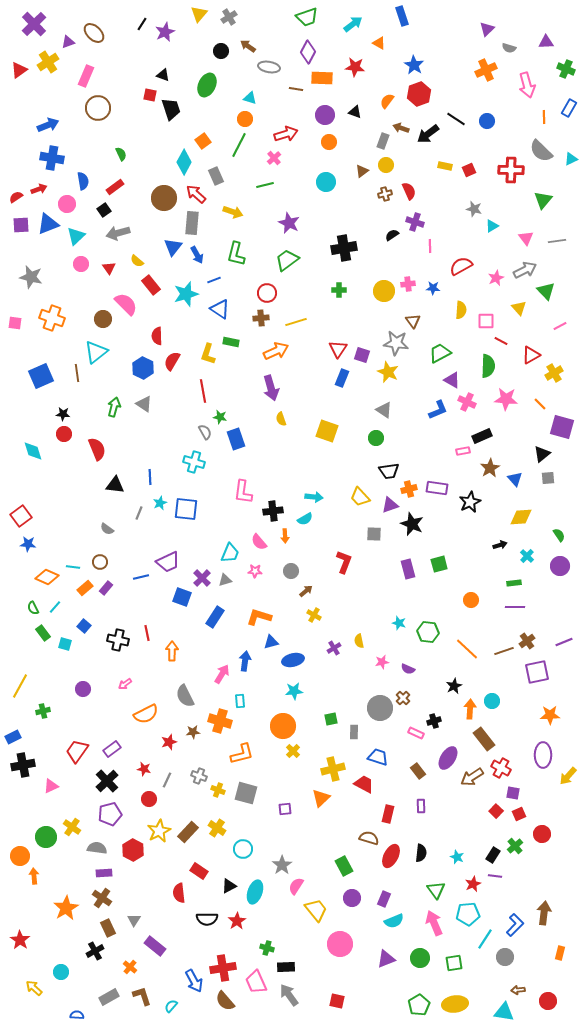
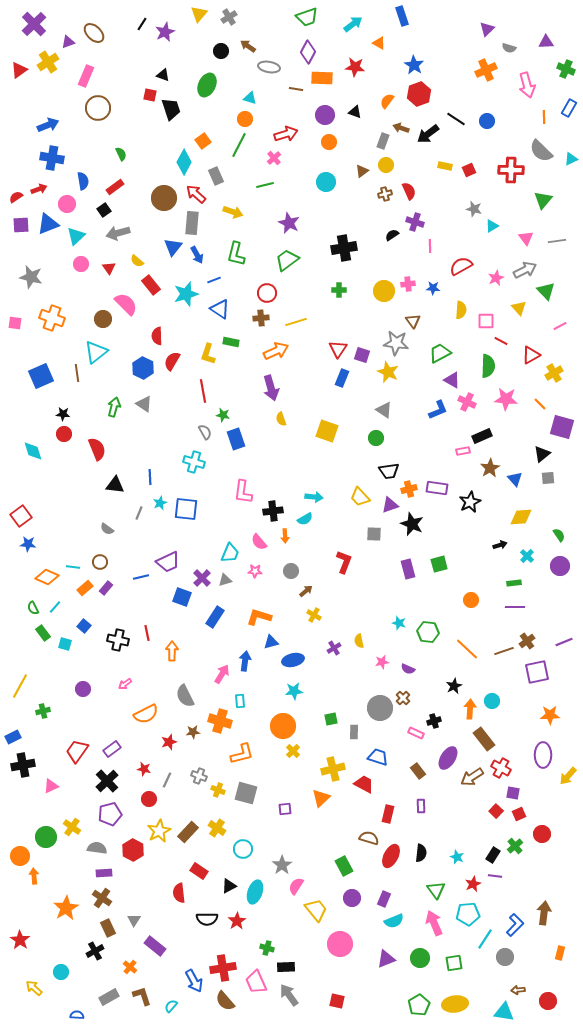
green star at (220, 417): moved 3 px right, 2 px up
